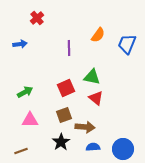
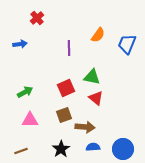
black star: moved 7 px down
